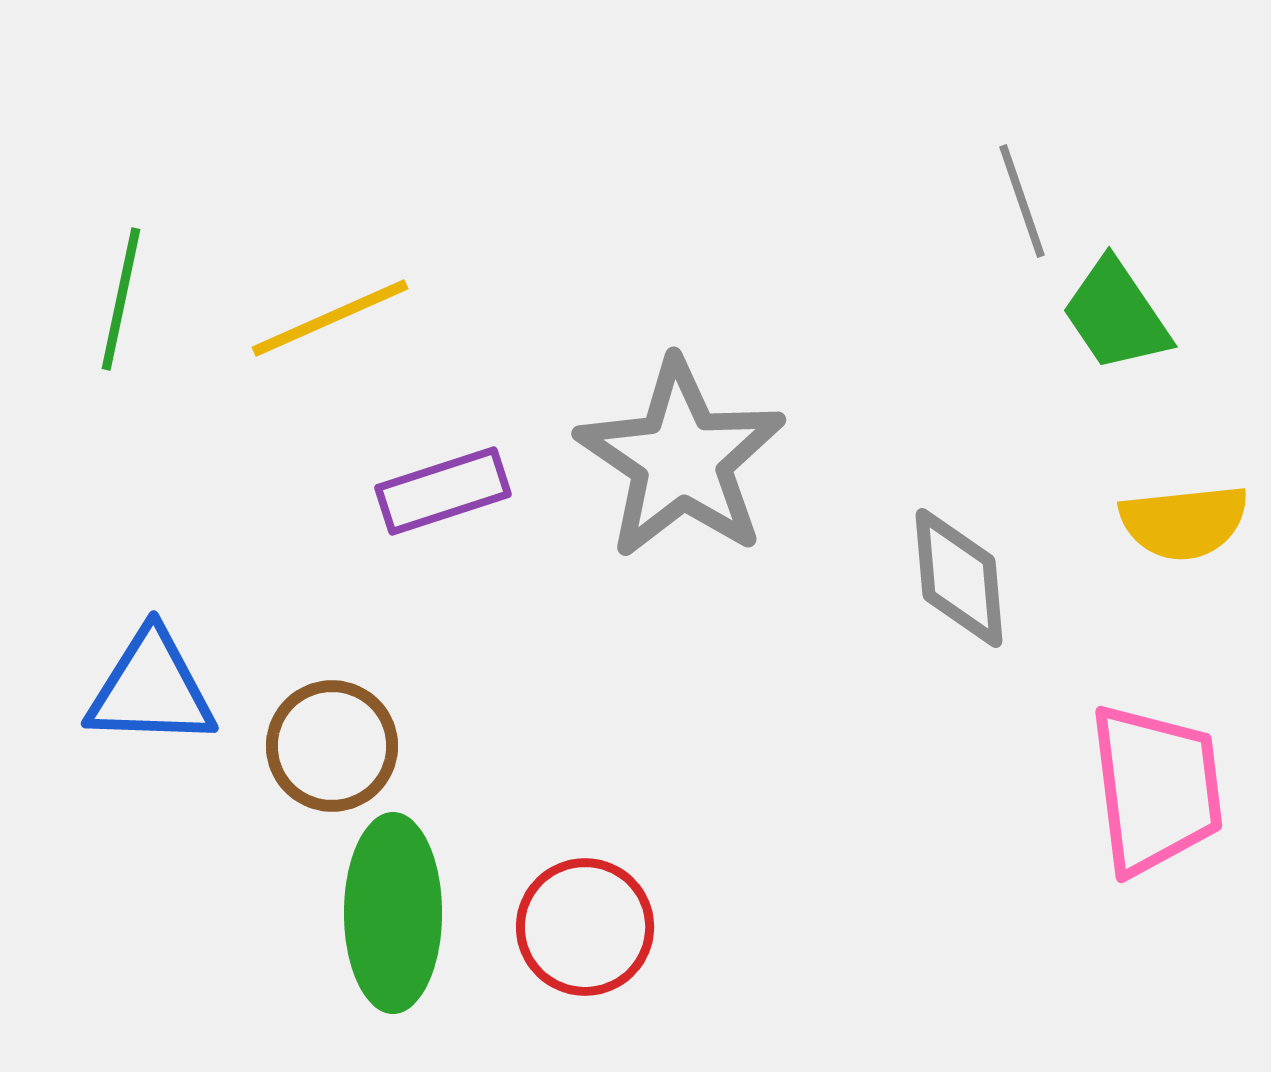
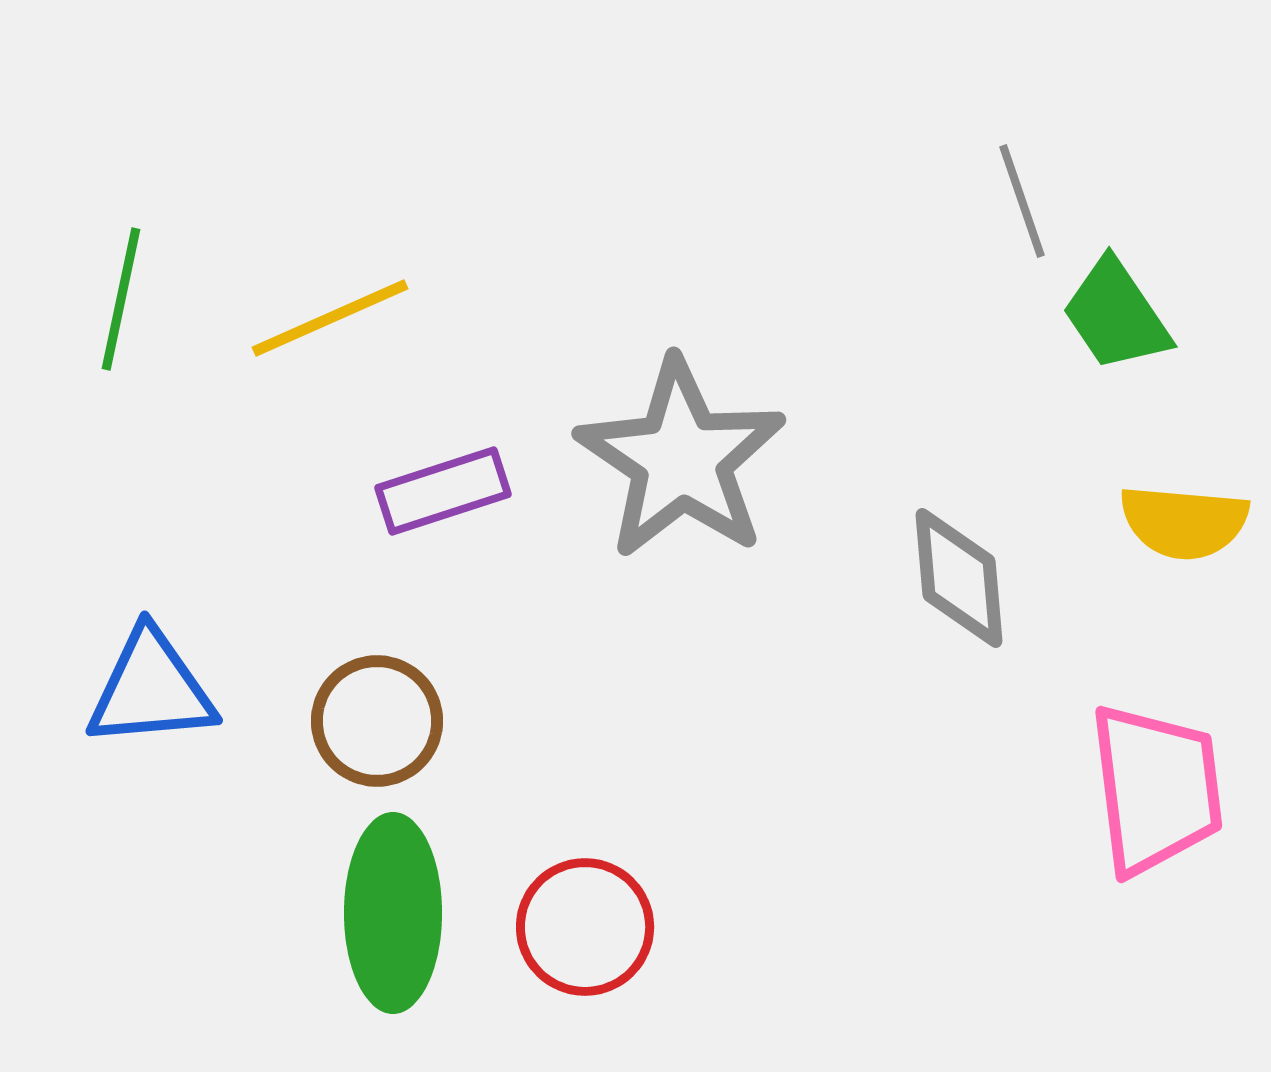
yellow semicircle: rotated 11 degrees clockwise
blue triangle: rotated 7 degrees counterclockwise
brown circle: moved 45 px right, 25 px up
